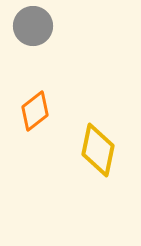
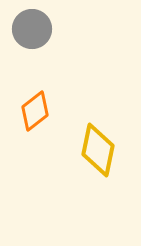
gray circle: moved 1 px left, 3 px down
